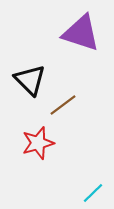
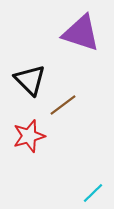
red star: moved 9 px left, 7 px up
